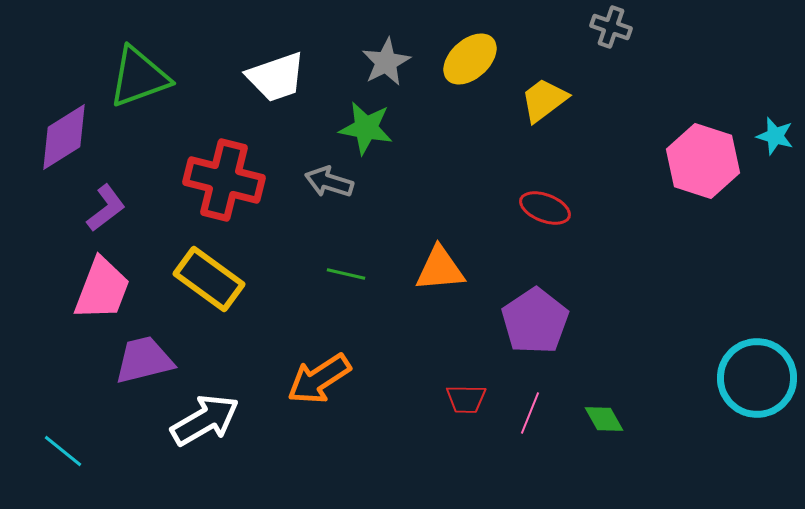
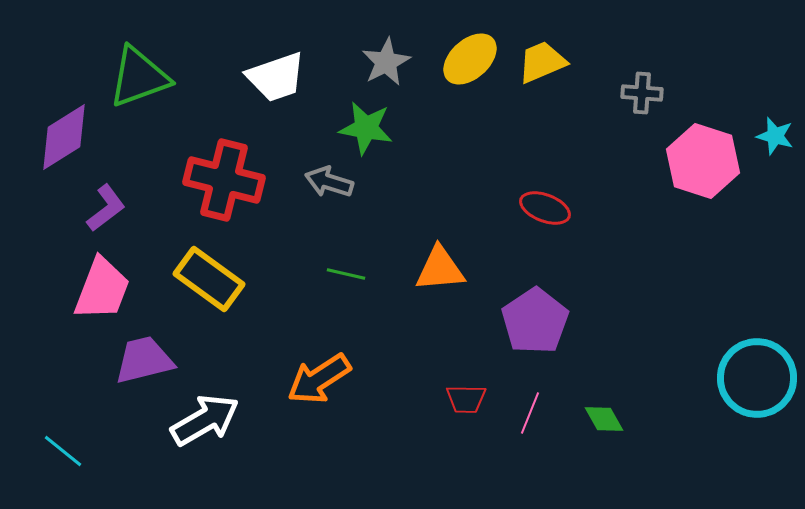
gray cross: moved 31 px right, 66 px down; rotated 15 degrees counterclockwise
yellow trapezoid: moved 2 px left, 38 px up; rotated 14 degrees clockwise
